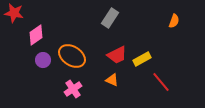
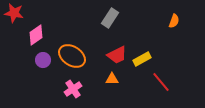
orange triangle: moved 1 px up; rotated 24 degrees counterclockwise
